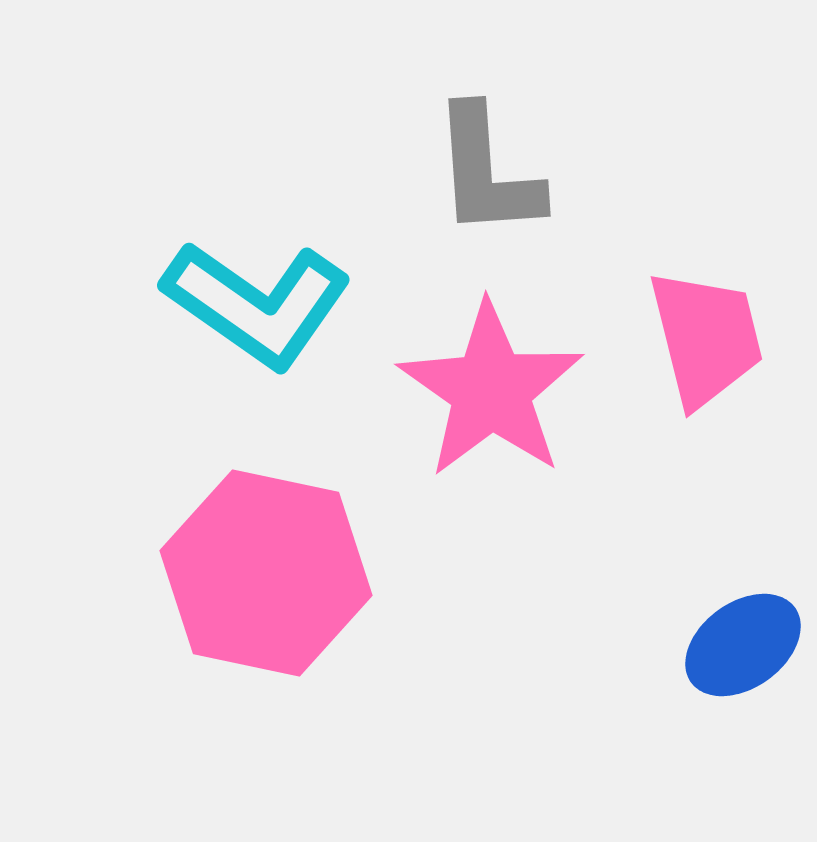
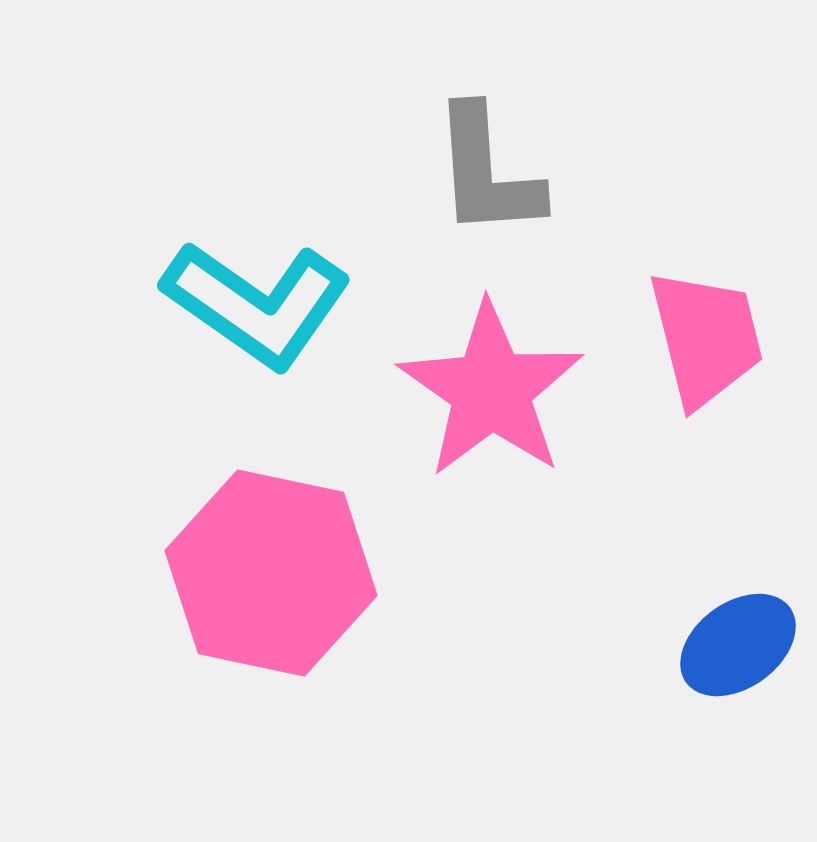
pink hexagon: moved 5 px right
blue ellipse: moved 5 px left
